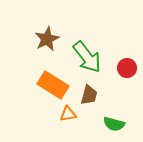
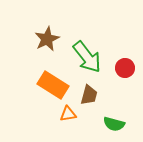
red circle: moved 2 px left
